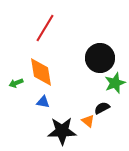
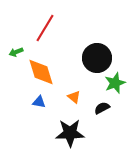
black circle: moved 3 px left
orange diamond: rotated 8 degrees counterclockwise
green arrow: moved 31 px up
blue triangle: moved 4 px left
orange triangle: moved 14 px left, 24 px up
black star: moved 8 px right, 2 px down
